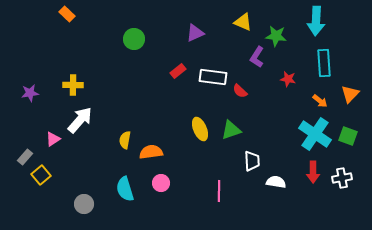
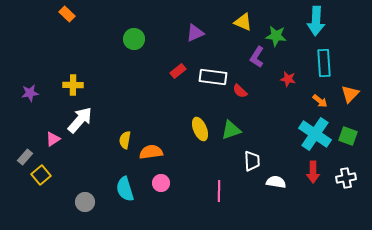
white cross: moved 4 px right
gray circle: moved 1 px right, 2 px up
